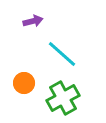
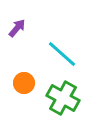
purple arrow: moved 16 px left, 7 px down; rotated 36 degrees counterclockwise
green cross: rotated 32 degrees counterclockwise
